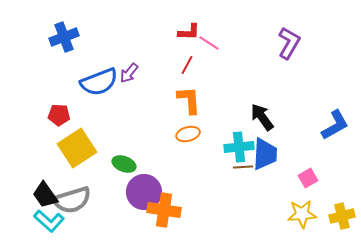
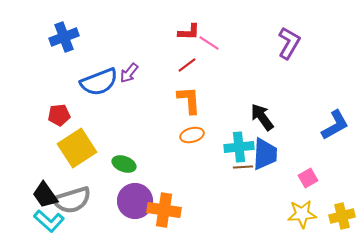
red line: rotated 24 degrees clockwise
red pentagon: rotated 10 degrees counterclockwise
orange ellipse: moved 4 px right, 1 px down
purple circle: moved 9 px left, 9 px down
